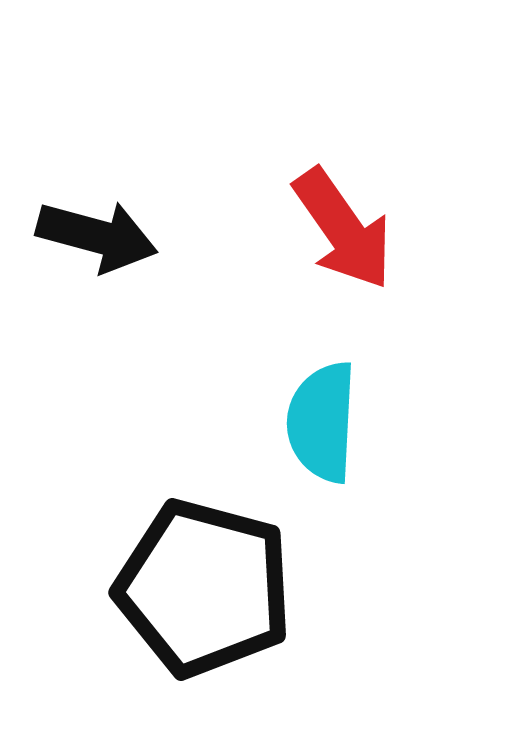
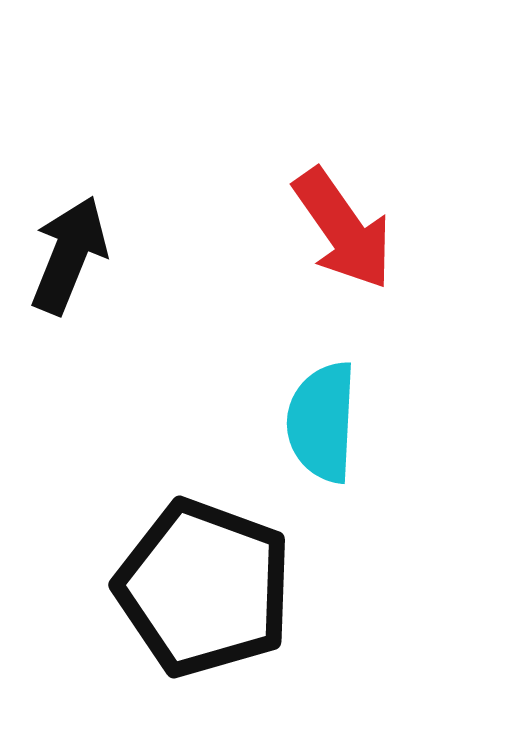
black arrow: moved 28 px left, 19 px down; rotated 83 degrees counterclockwise
black pentagon: rotated 5 degrees clockwise
